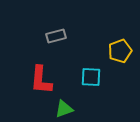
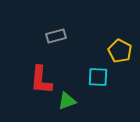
yellow pentagon: rotated 25 degrees counterclockwise
cyan square: moved 7 px right
green triangle: moved 3 px right, 8 px up
